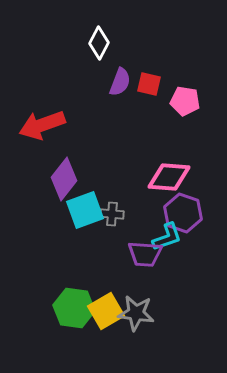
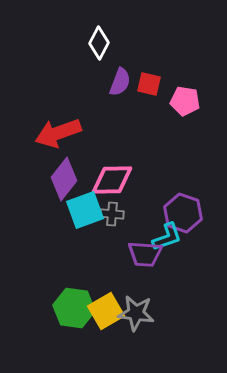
red arrow: moved 16 px right, 8 px down
pink diamond: moved 57 px left, 3 px down; rotated 6 degrees counterclockwise
